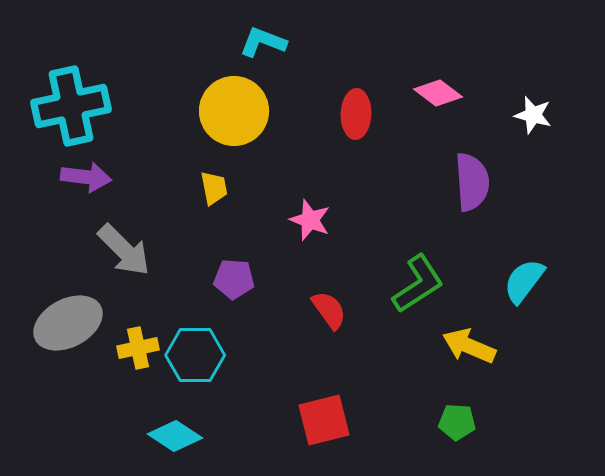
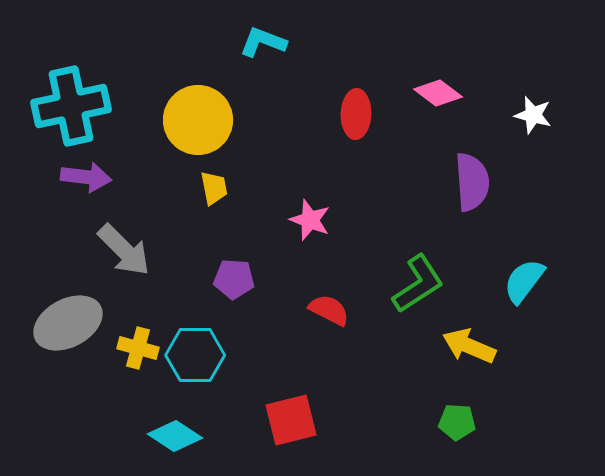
yellow circle: moved 36 px left, 9 px down
red semicircle: rotated 27 degrees counterclockwise
yellow cross: rotated 27 degrees clockwise
red square: moved 33 px left
